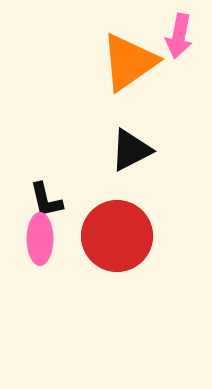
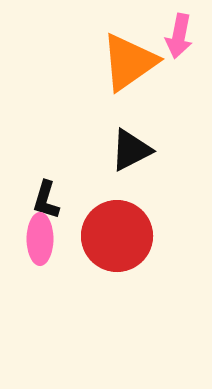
black L-shape: rotated 30 degrees clockwise
